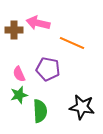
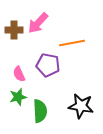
pink arrow: rotated 60 degrees counterclockwise
orange line: rotated 35 degrees counterclockwise
purple pentagon: moved 4 px up
green star: moved 1 px left, 2 px down
black star: moved 1 px left, 1 px up
